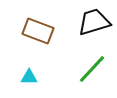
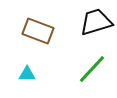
black trapezoid: moved 2 px right
cyan triangle: moved 2 px left, 3 px up
